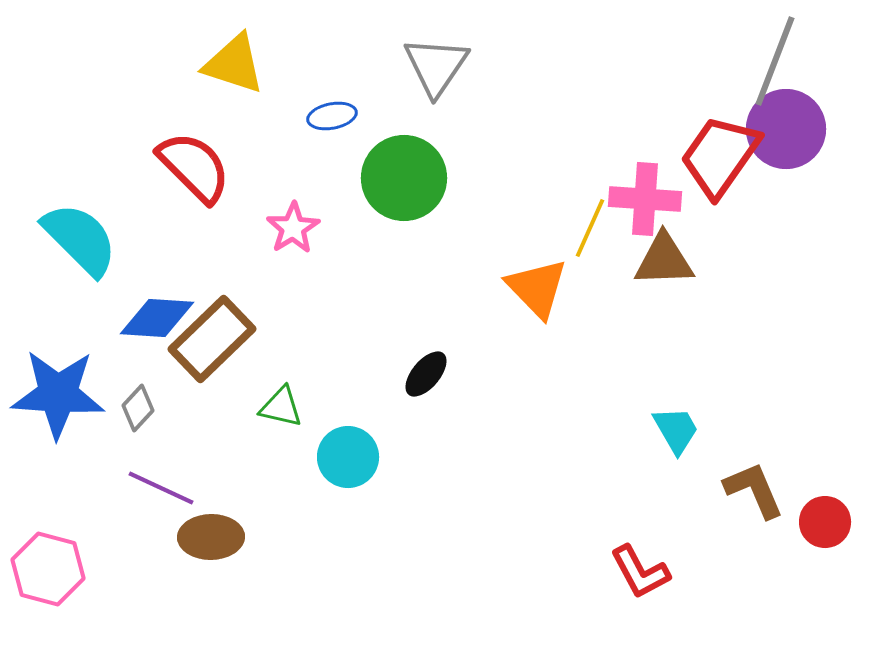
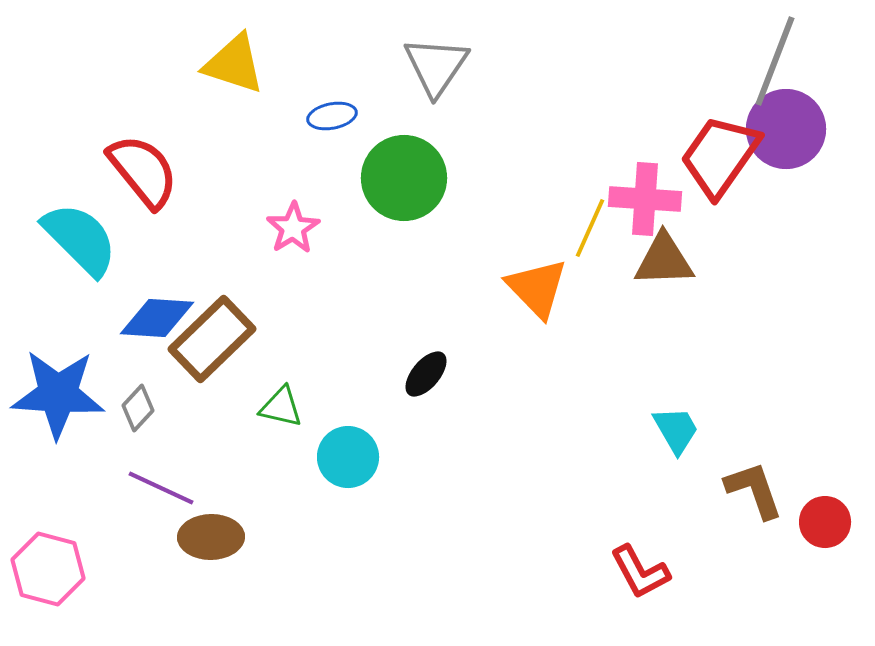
red semicircle: moved 51 px left, 4 px down; rotated 6 degrees clockwise
brown L-shape: rotated 4 degrees clockwise
